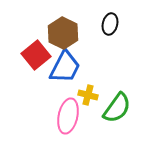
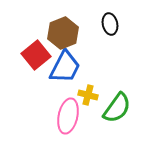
black ellipse: rotated 25 degrees counterclockwise
brown hexagon: rotated 12 degrees clockwise
